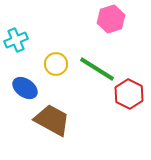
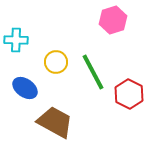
pink hexagon: moved 2 px right, 1 px down
cyan cross: rotated 25 degrees clockwise
yellow circle: moved 2 px up
green line: moved 4 px left, 3 px down; rotated 30 degrees clockwise
brown trapezoid: moved 3 px right, 2 px down
